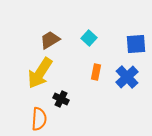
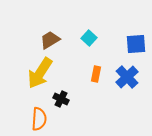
orange rectangle: moved 2 px down
